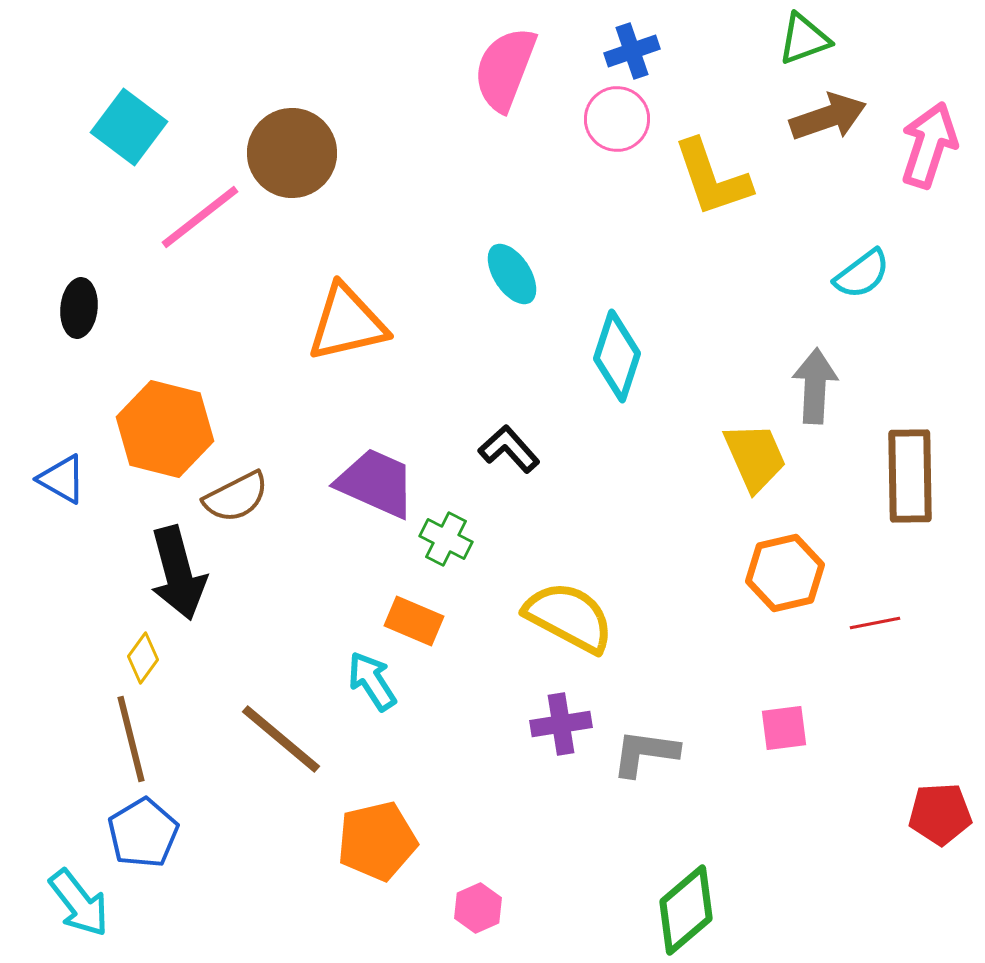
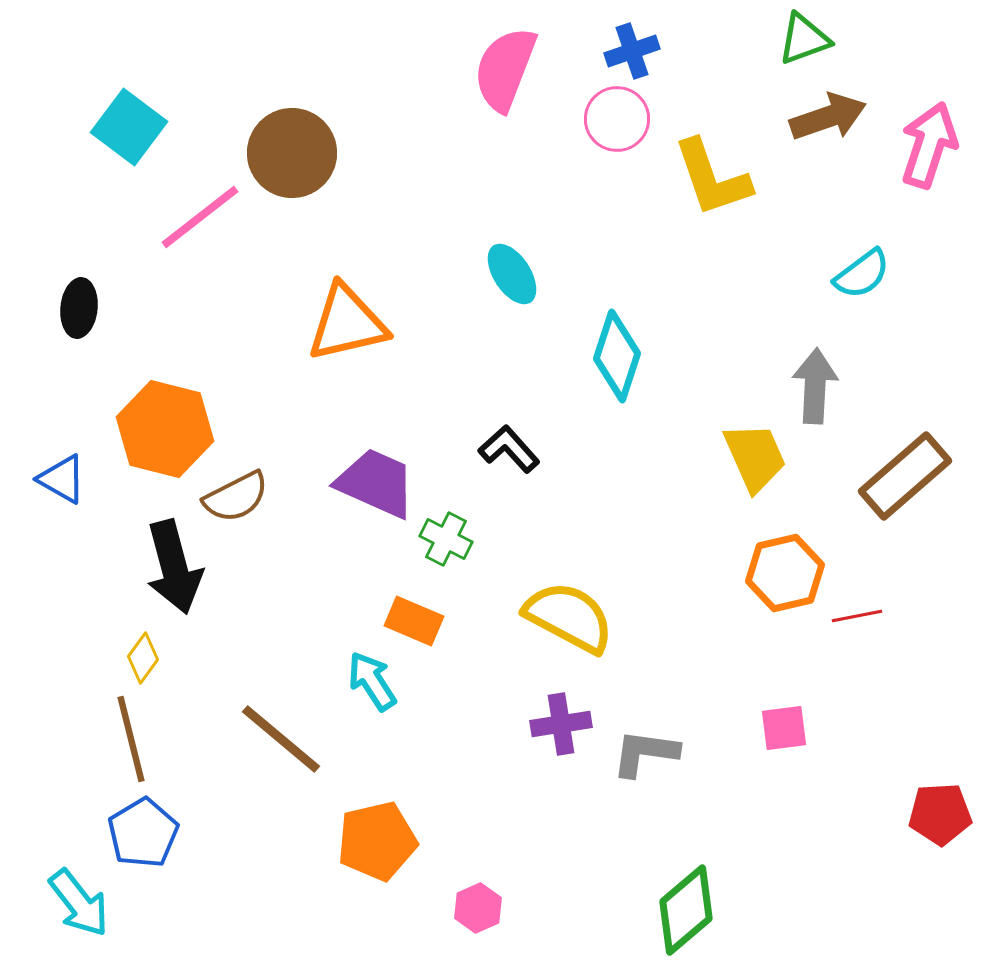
brown rectangle at (910, 476): moved 5 px left; rotated 50 degrees clockwise
black arrow at (178, 573): moved 4 px left, 6 px up
red line at (875, 623): moved 18 px left, 7 px up
